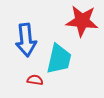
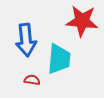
cyan trapezoid: rotated 8 degrees counterclockwise
red semicircle: moved 3 px left
